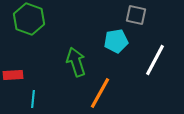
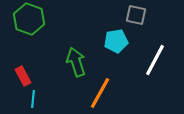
red rectangle: moved 10 px right, 1 px down; rotated 66 degrees clockwise
